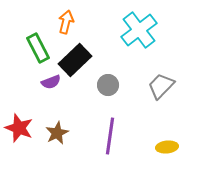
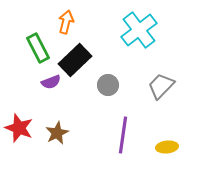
purple line: moved 13 px right, 1 px up
